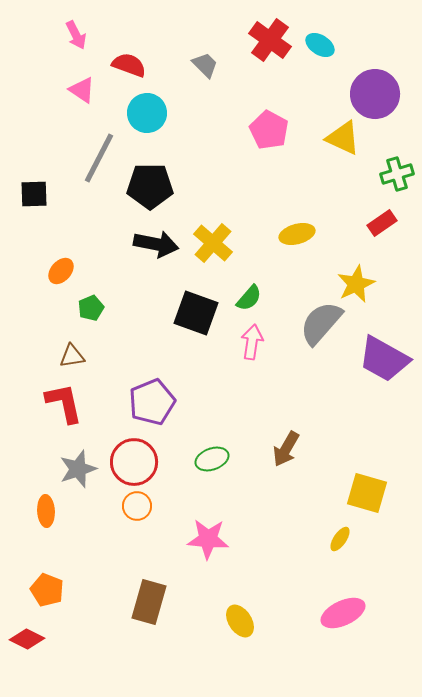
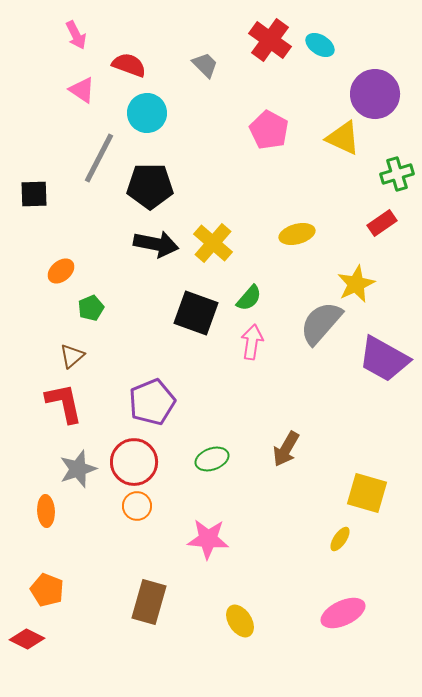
orange ellipse at (61, 271): rotated 8 degrees clockwise
brown triangle at (72, 356): rotated 32 degrees counterclockwise
